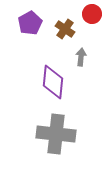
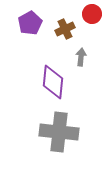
brown cross: rotated 30 degrees clockwise
gray cross: moved 3 px right, 2 px up
